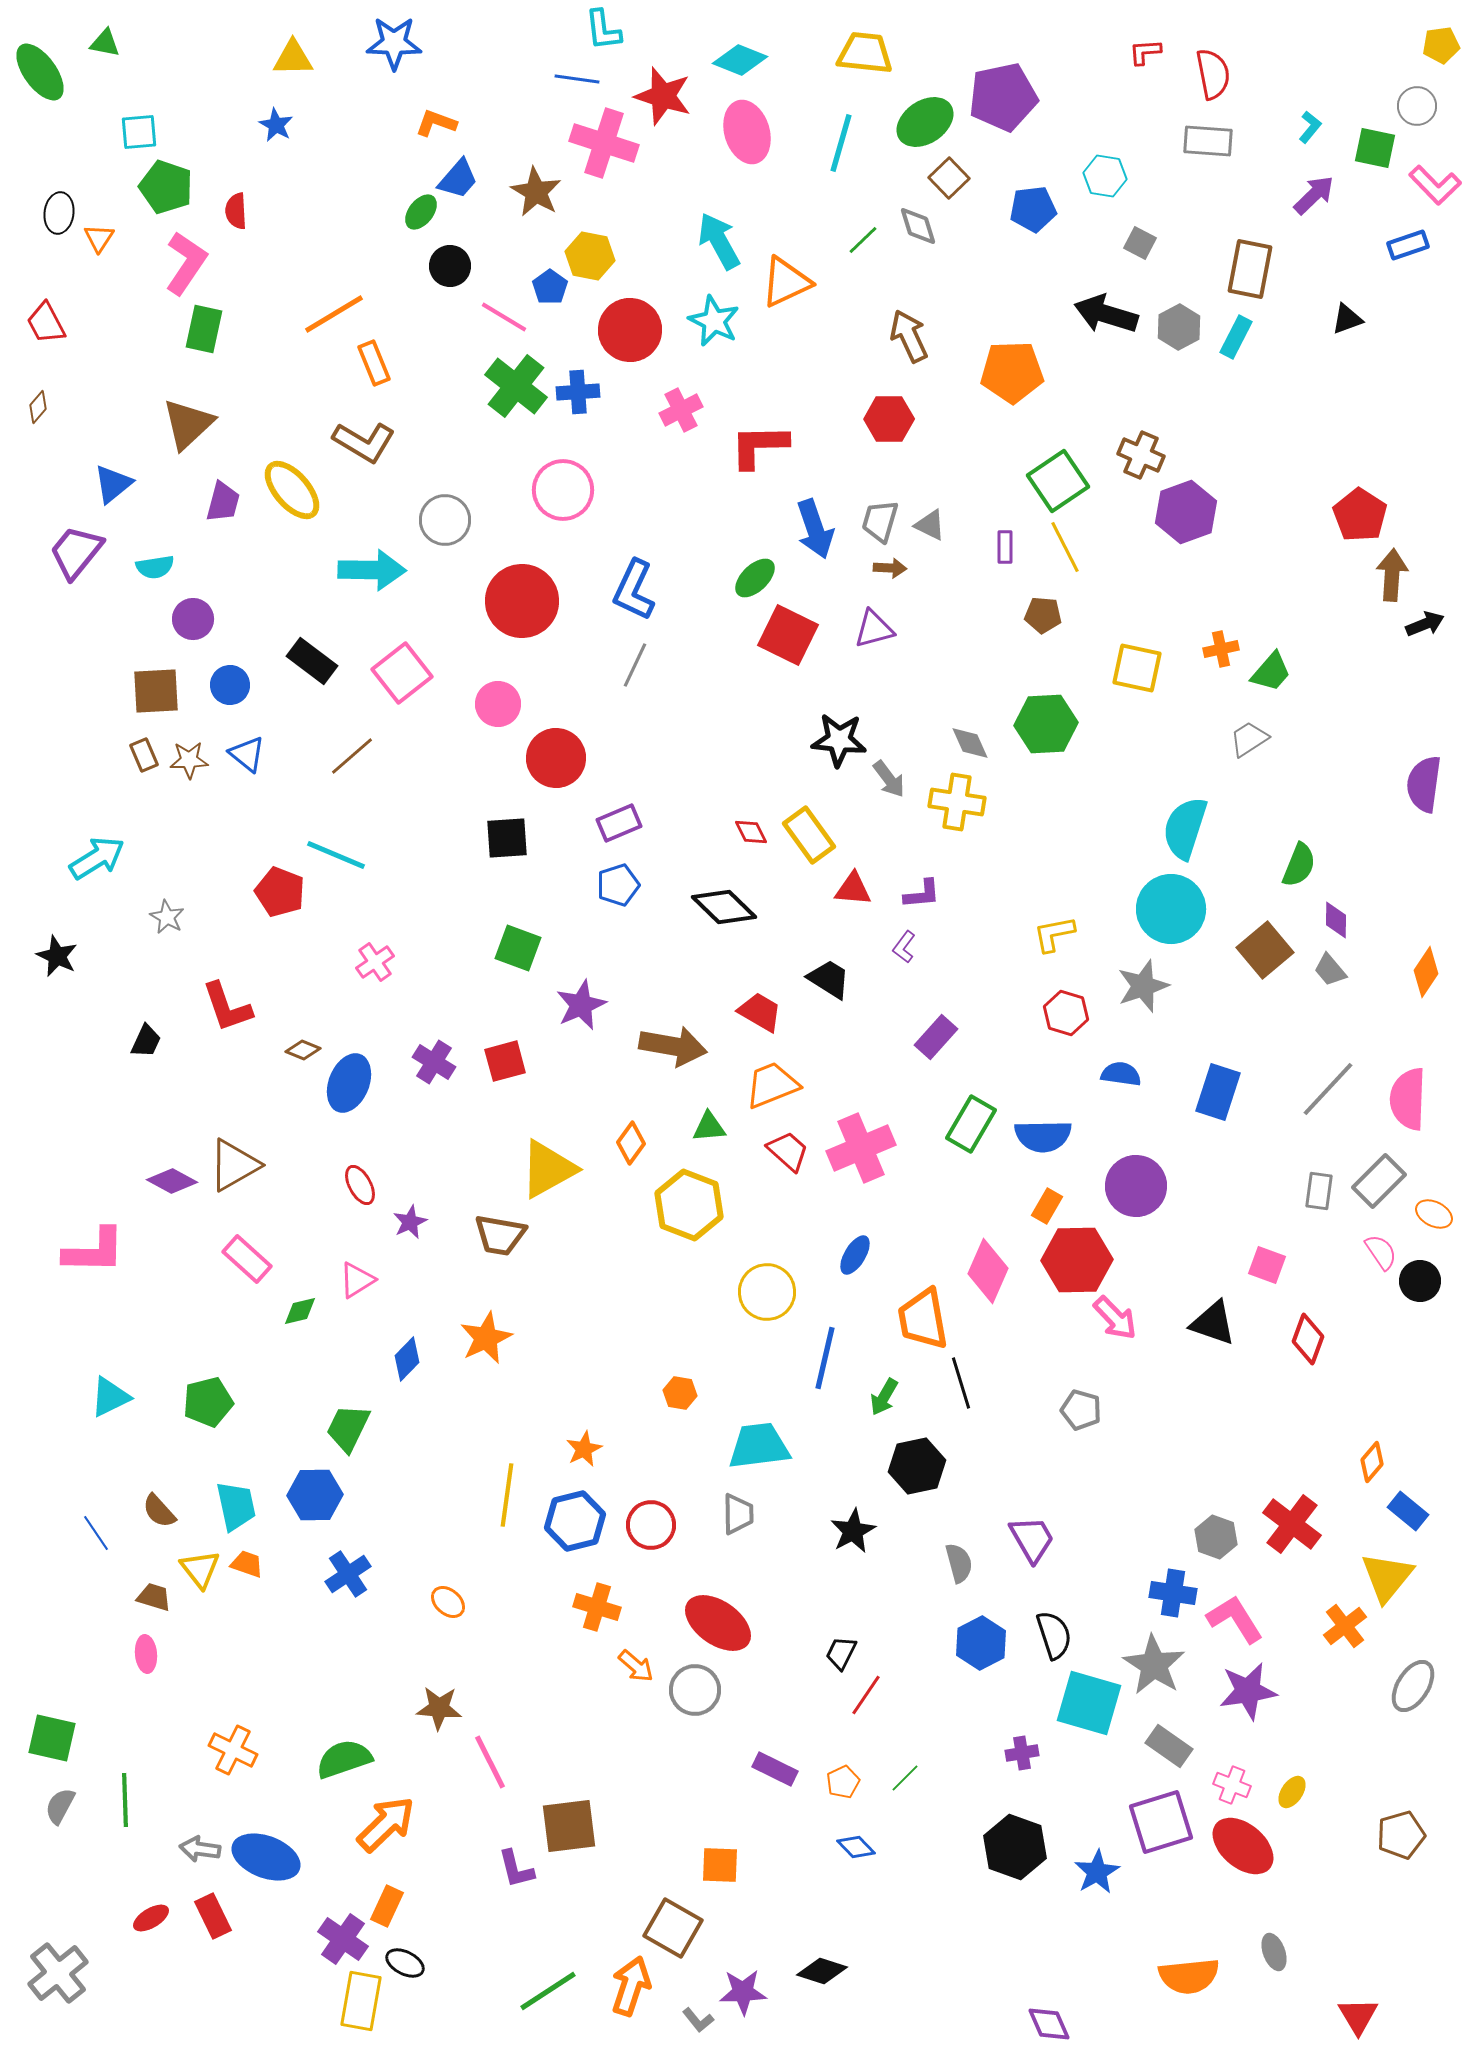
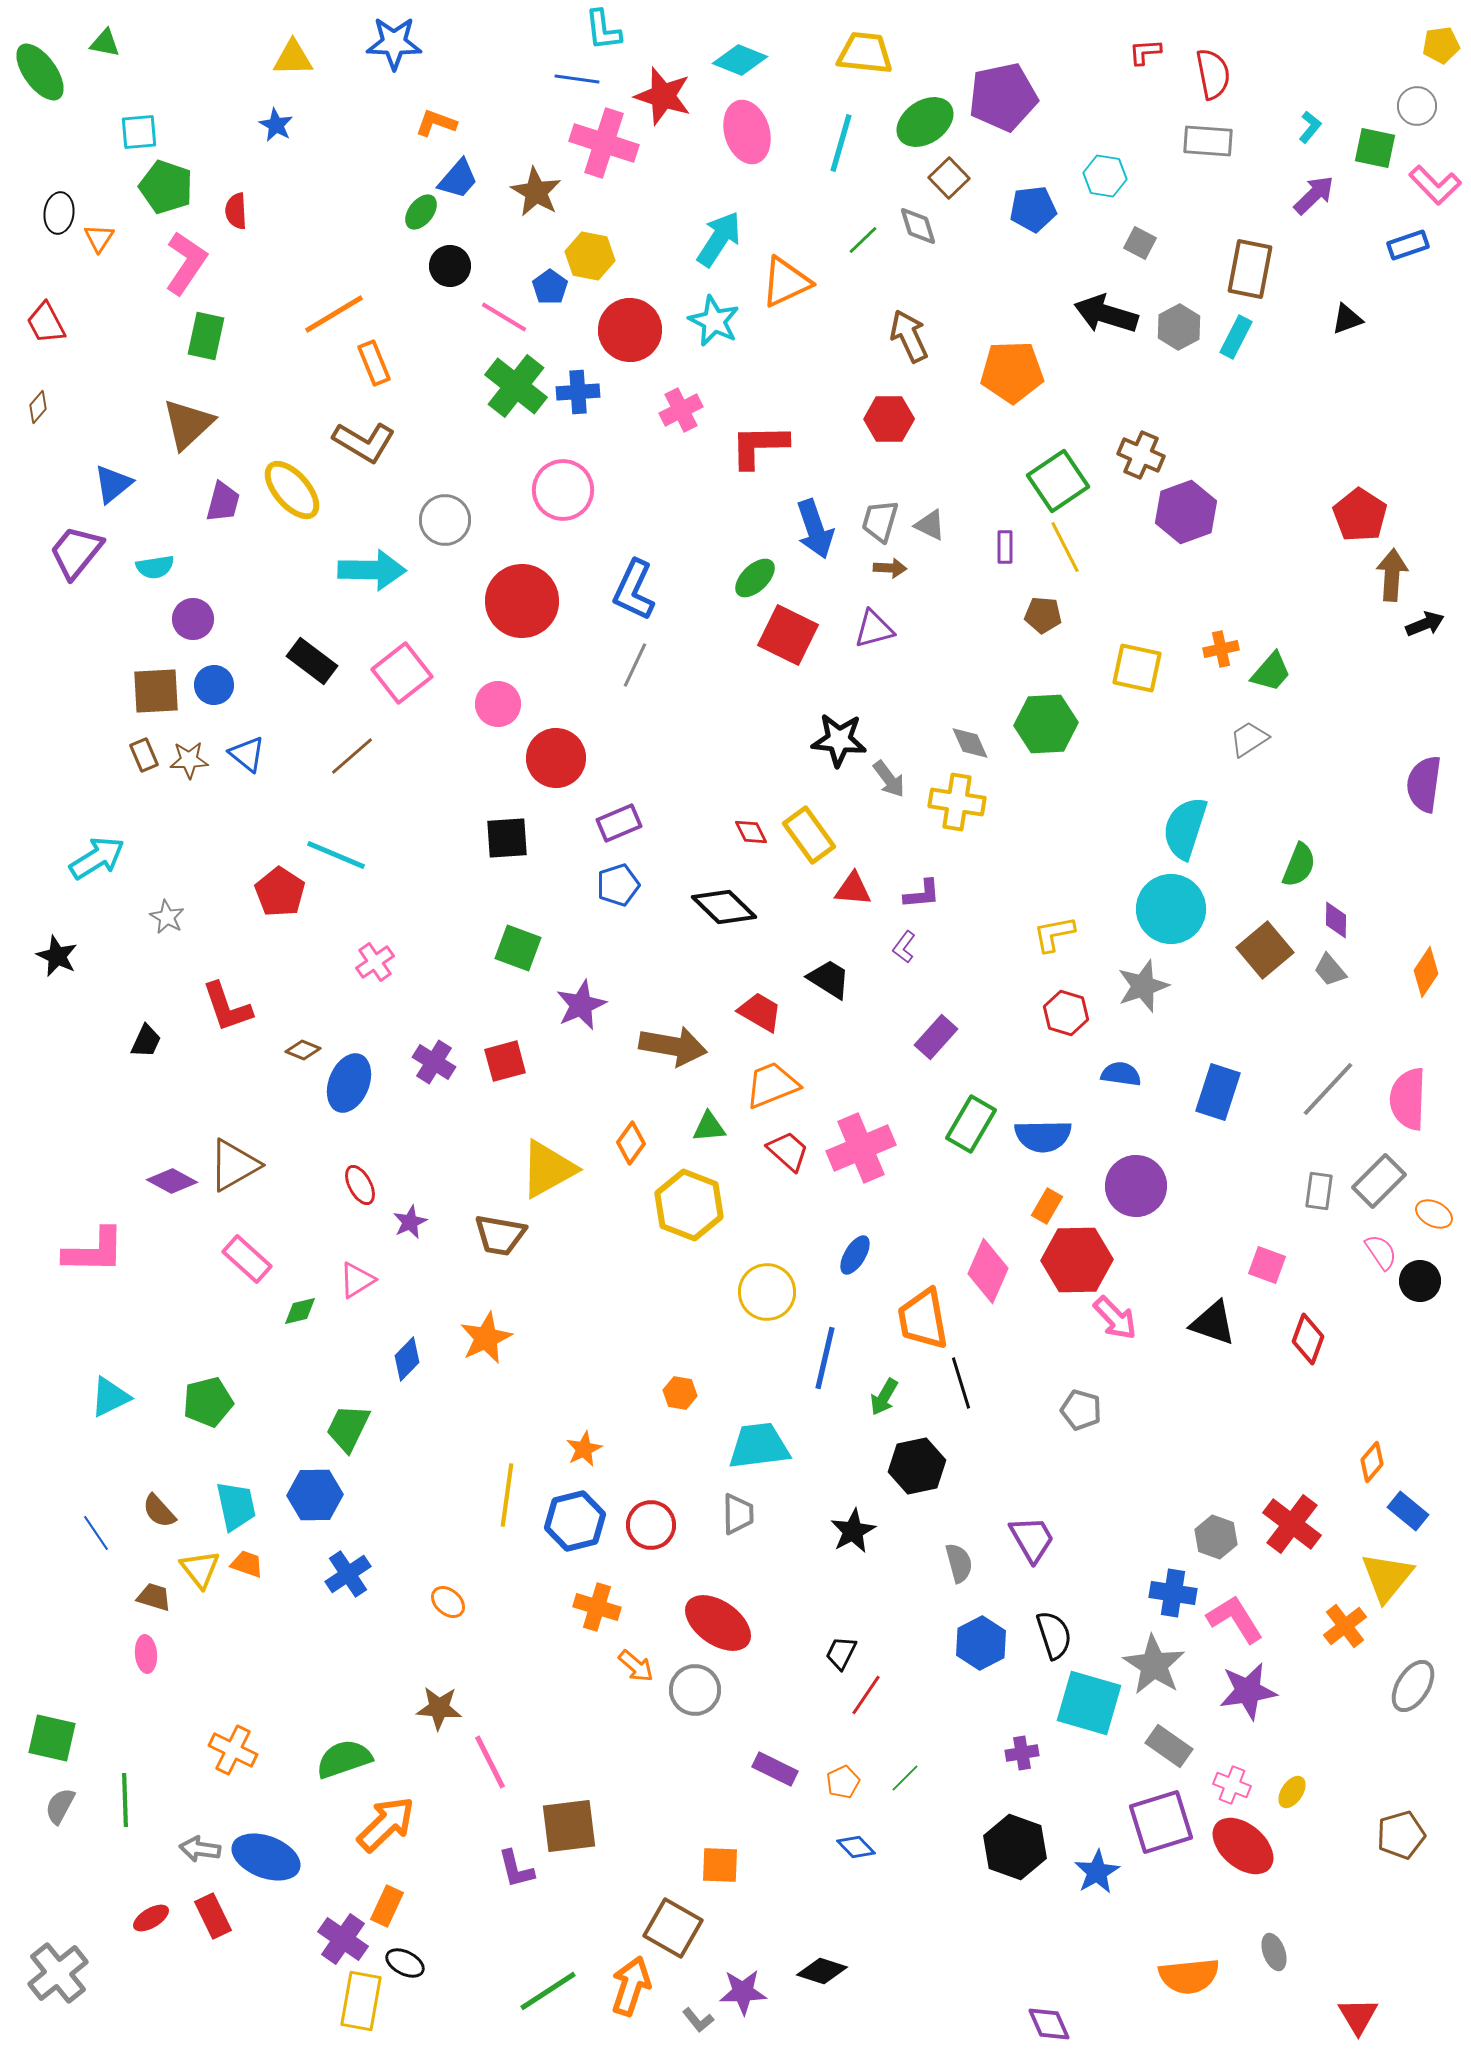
cyan arrow at (719, 241): moved 2 px up; rotated 62 degrees clockwise
green rectangle at (204, 329): moved 2 px right, 7 px down
blue circle at (230, 685): moved 16 px left
red pentagon at (280, 892): rotated 12 degrees clockwise
